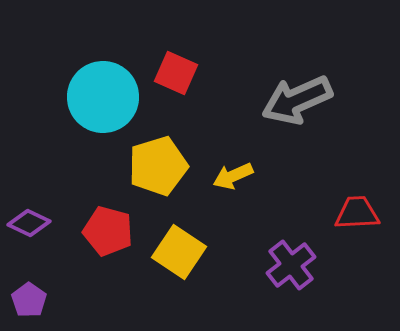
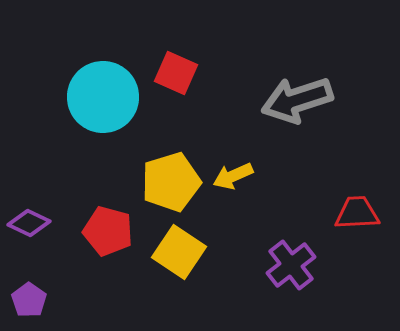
gray arrow: rotated 6 degrees clockwise
yellow pentagon: moved 13 px right, 16 px down
